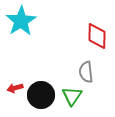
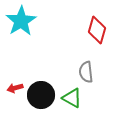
red diamond: moved 6 px up; rotated 16 degrees clockwise
green triangle: moved 2 px down; rotated 35 degrees counterclockwise
